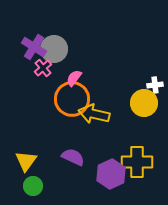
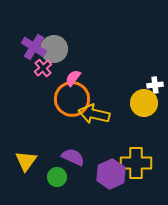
pink semicircle: moved 1 px left
yellow cross: moved 1 px left, 1 px down
green circle: moved 24 px right, 9 px up
